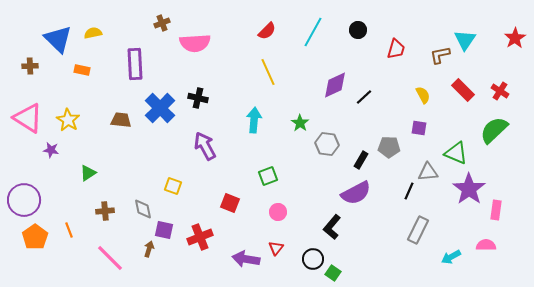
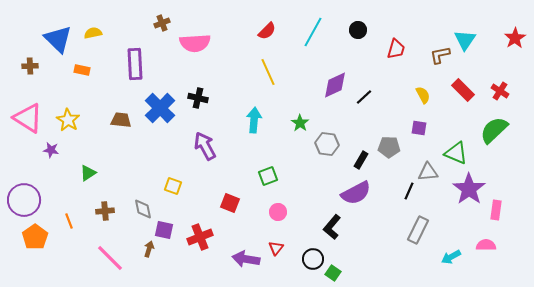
orange line at (69, 230): moved 9 px up
